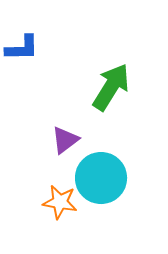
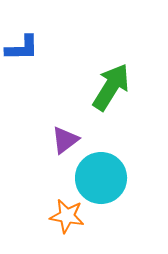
orange star: moved 7 px right, 14 px down
